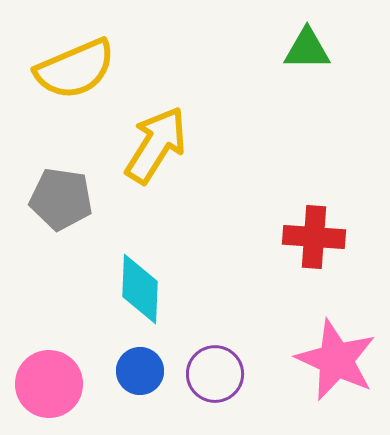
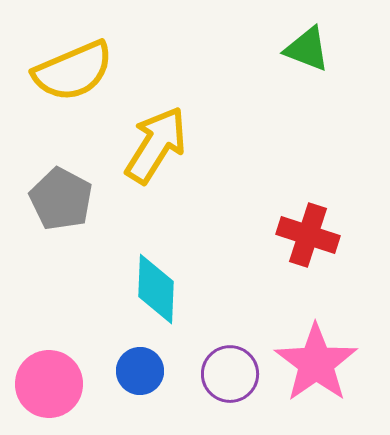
green triangle: rotated 21 degrees clockwise
yellow semicircle: moved 2 px left, 2 px down
gray pentagon: rotated 20 degrees clockwise
red cross: moved 6 px left, 2 px up; rotated 14 degrees clockwise
cyan diamond: moved 16 px right
pink star: moved 20 px left, 3 px down; rotated 12 degrees clockwise
purple circle: moved 15 px right
